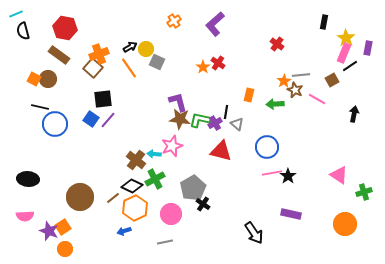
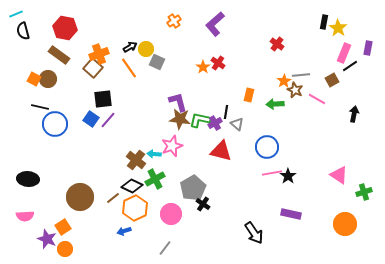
yellow star at (346, 38): moved 8 px left, 10 px up
purple star at (49, 231): moved 2 px left, 8 px down
gray line at (165, 242): moved 6 px down; rotated 42 degrees counterclockwise
